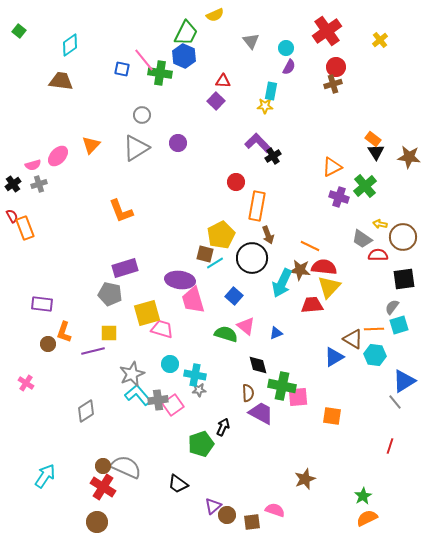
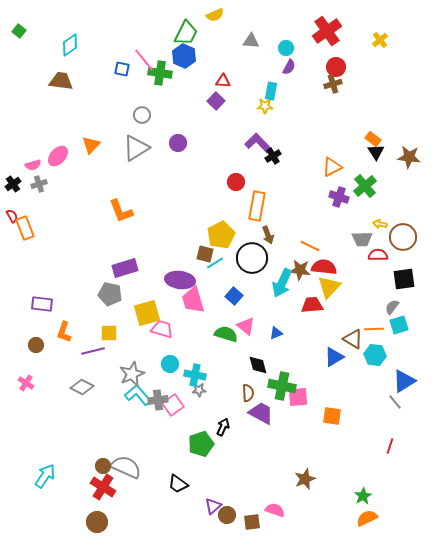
gray triangle at (251, 41): rotated 48 degrees counterclockwise
gray trapezoid at (362, 239): rotated 35 degrees counterclockwise
brown circle at (48, 344): moved 12 px left, 1 px down
gray diamond at (86, 411): moved 4 px left, 24 px up; rotated 60 degrees clockwise
